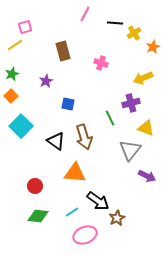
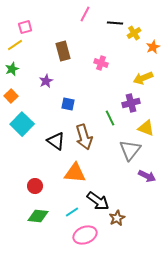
green star: moved 5 px up
cyan square: moved 1 px right, 2 px up
